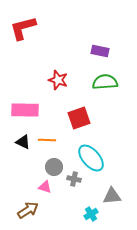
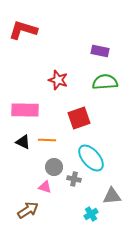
red L-shape: moved 2 px down; rotated 32 degrees clockwise
